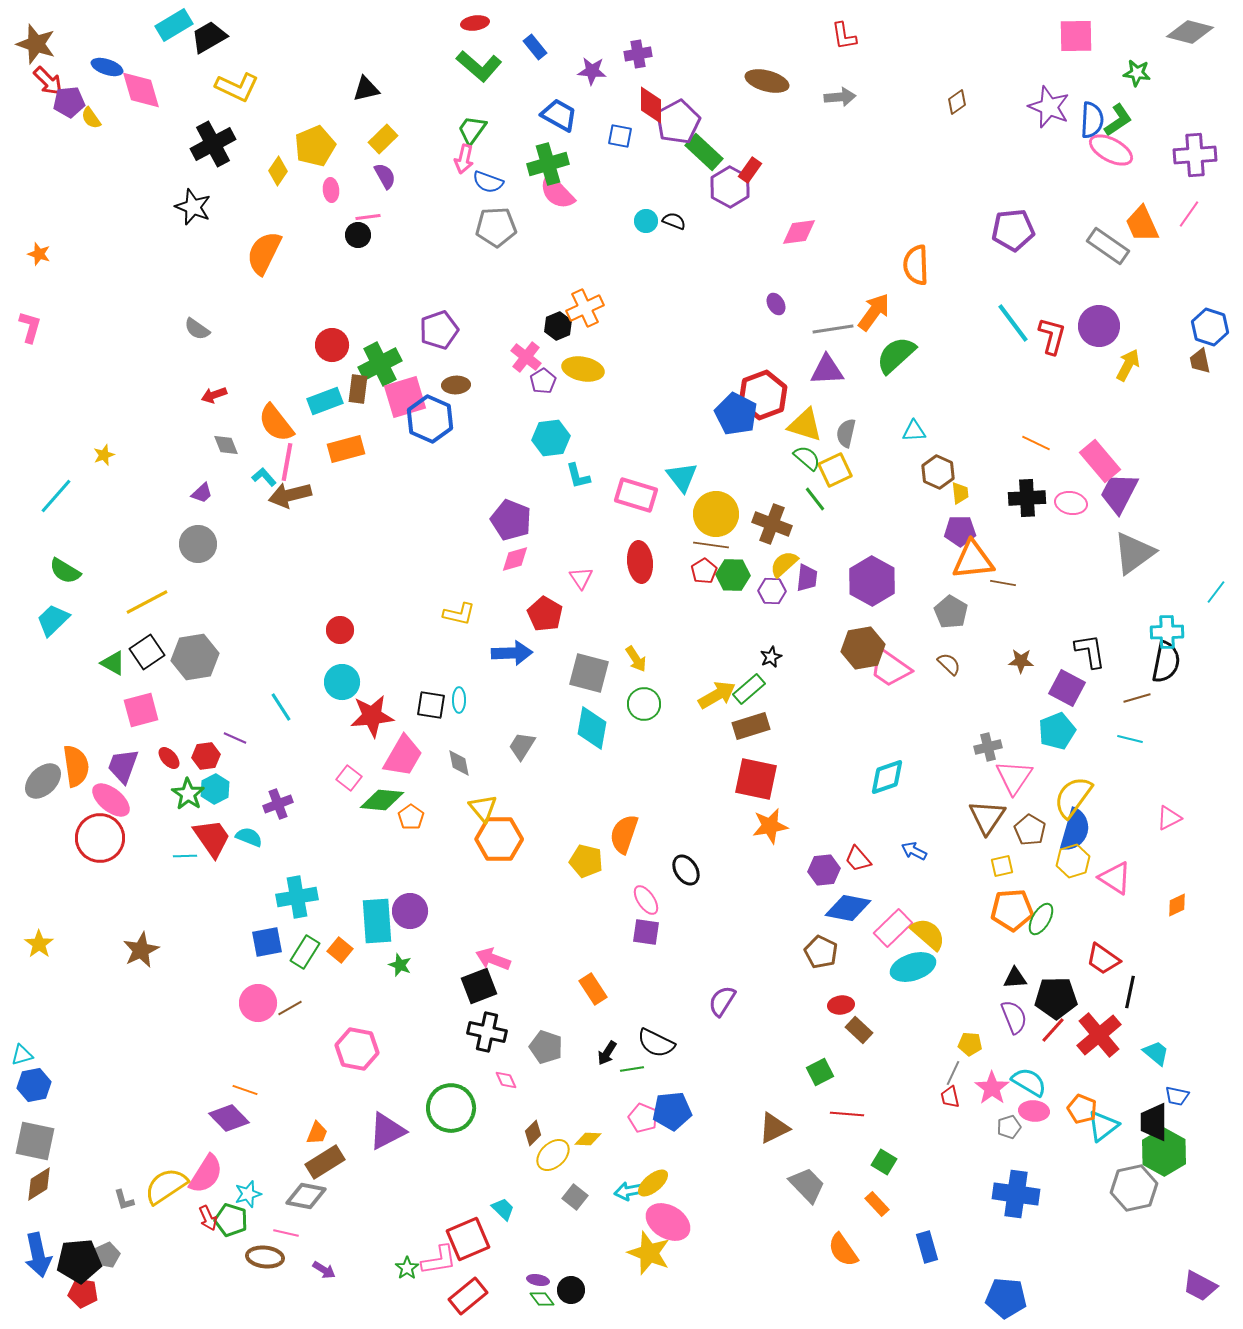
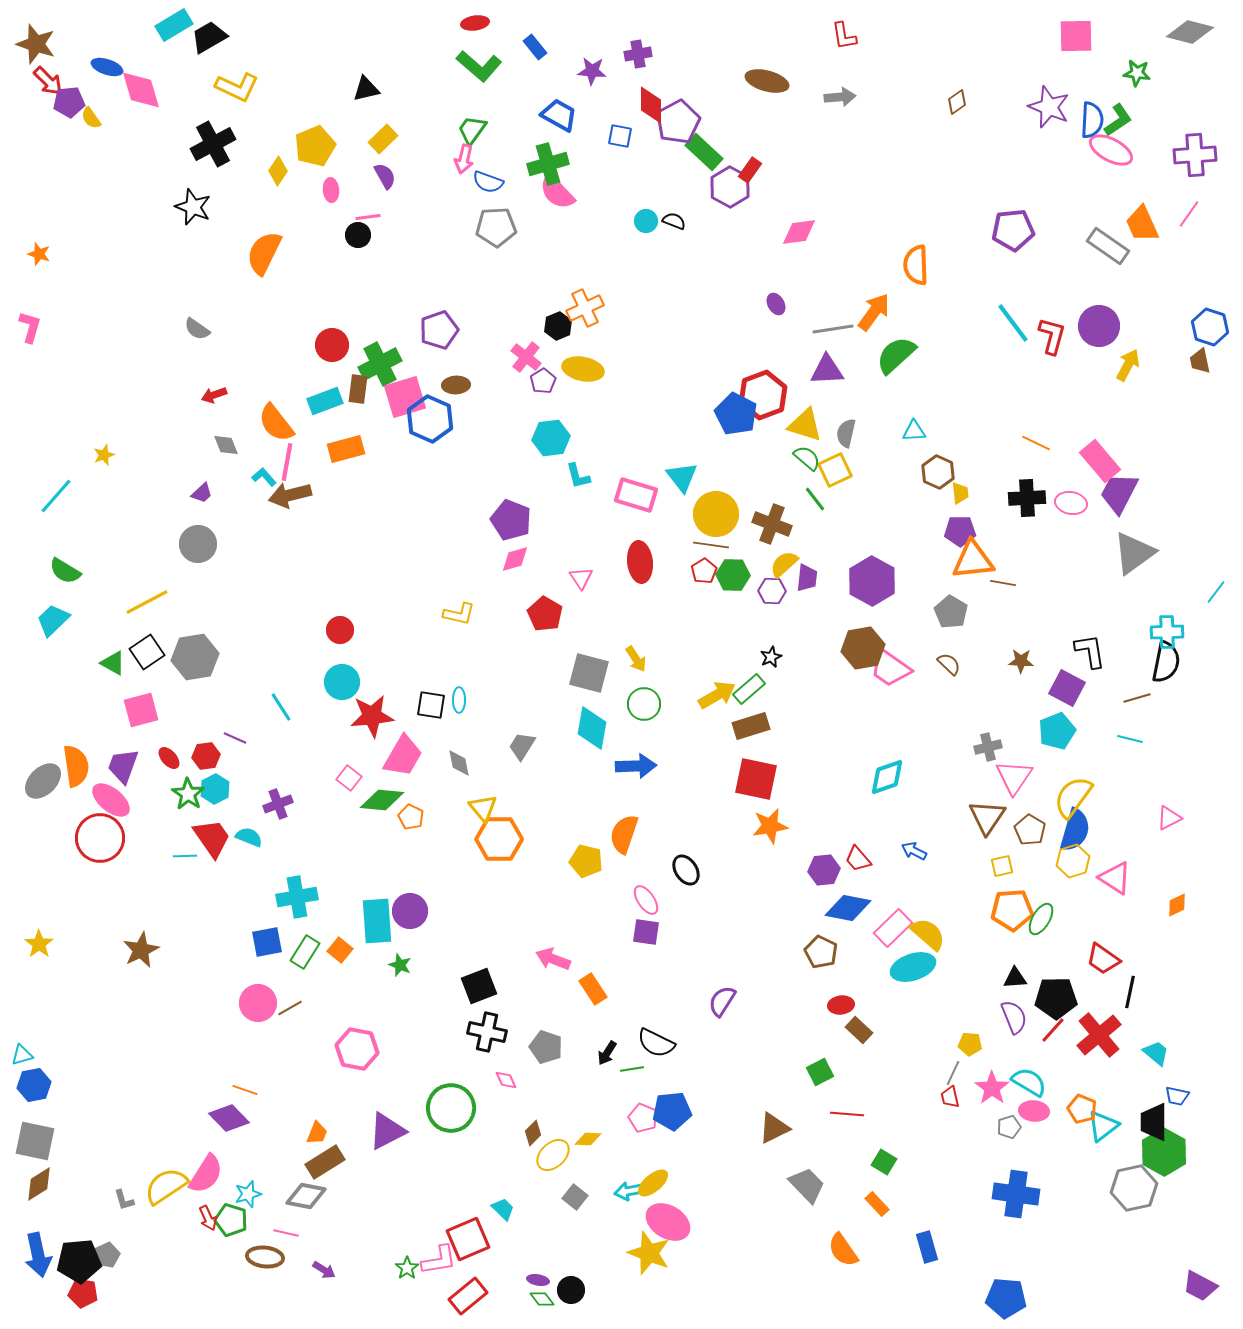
blue arrow at (512, 653): moved 124 px right, 113 px down
orange pentagon at (411, 817): rotated 10 degrees counterclockwise
pink arrow at (493, 959): moved 60 px right
